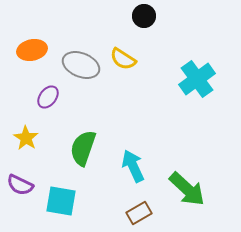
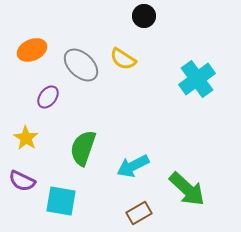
orange ellipse: rotated 12 degrees counterclockwise
gray ellipse: rotated 21 degrees clockwise
cyan arrow: rotated 92 degrees counterclockwise
purple semicircle: moved 2 px right, 4 px up
